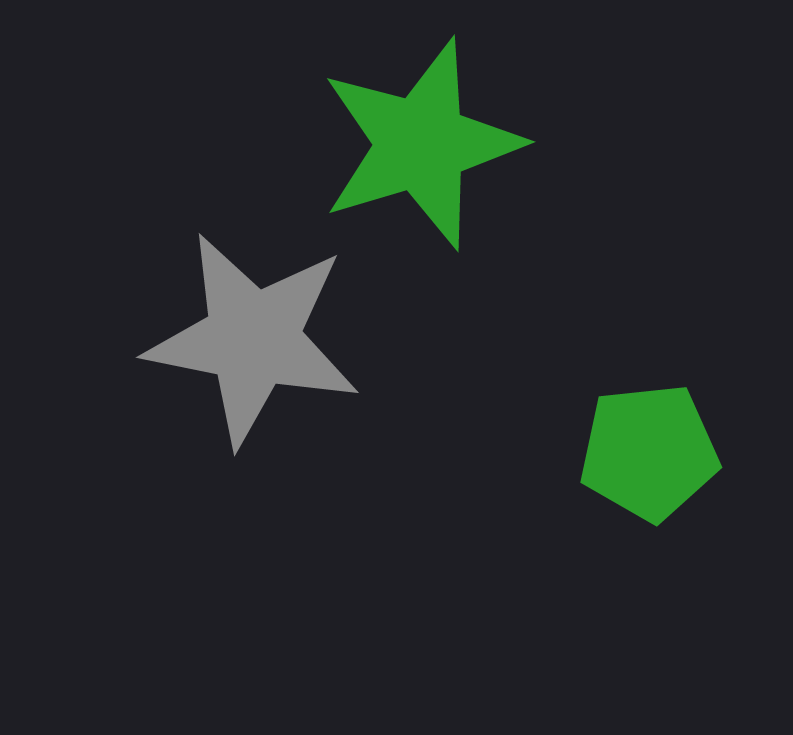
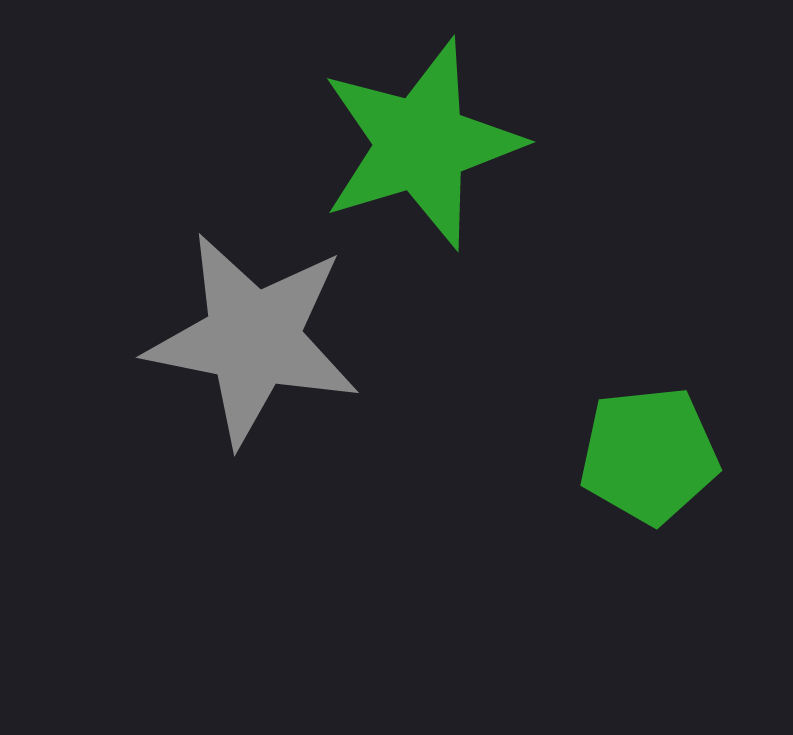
green pentagon: moved 3 px down
